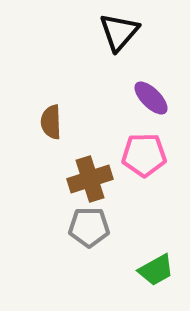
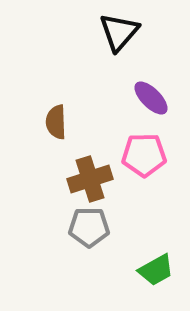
brown semicircle: moved 5 px right
